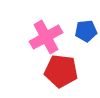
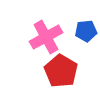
red pentagon: rotated 24 degrees clockwise
